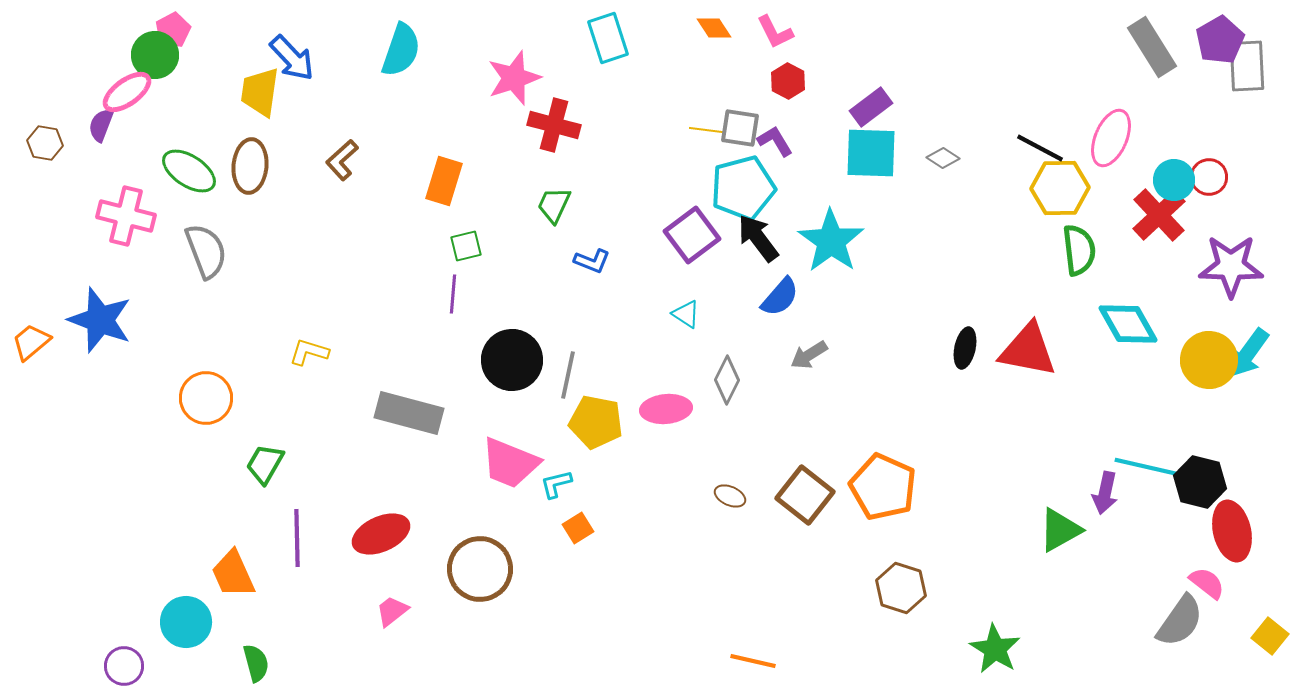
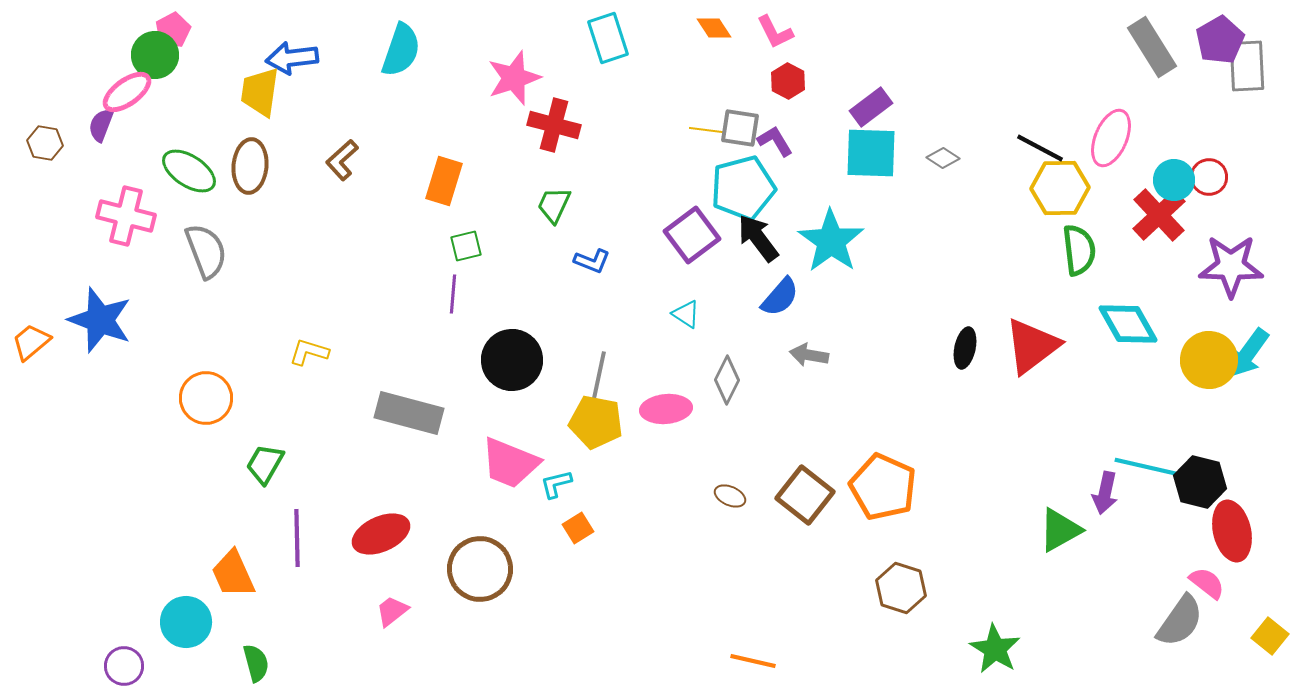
blue arrow at (292, 58): rotated 126 degrees clockwise
red triangle at (1028, 350): moved 4 px right, 4 px up; rotated 48 degrees counterclockwise
gray arrow at (809, 355): rotated 42 degrees clockwise
gray line at (568, 375): moved 31 px right
